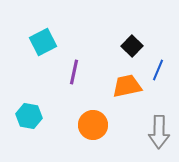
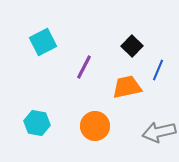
purple line: moved 10 px right, 5 px up; rotated 15 degrees clockwise
orange trapezoid: moved 1 px down
cyan hexagon: moved 8 px right, 7 px down
orange circle: moved 2 px right, 1 px down
gray arrow: rotated 76 degrees clockwise
